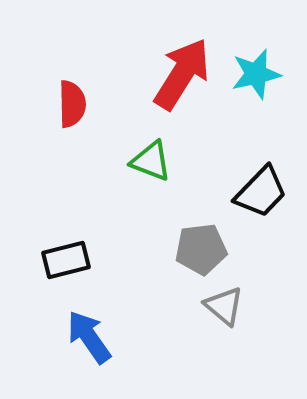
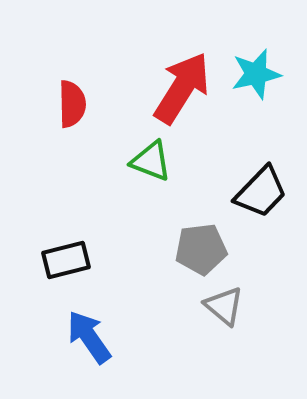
red arrow: moved 14 px down
